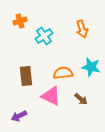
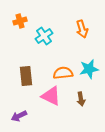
cyan star: moved 2 px left, 2 px down; rotated 24 degrees counterclockwise
brown arrow: rotated 40 degrees clockwise
